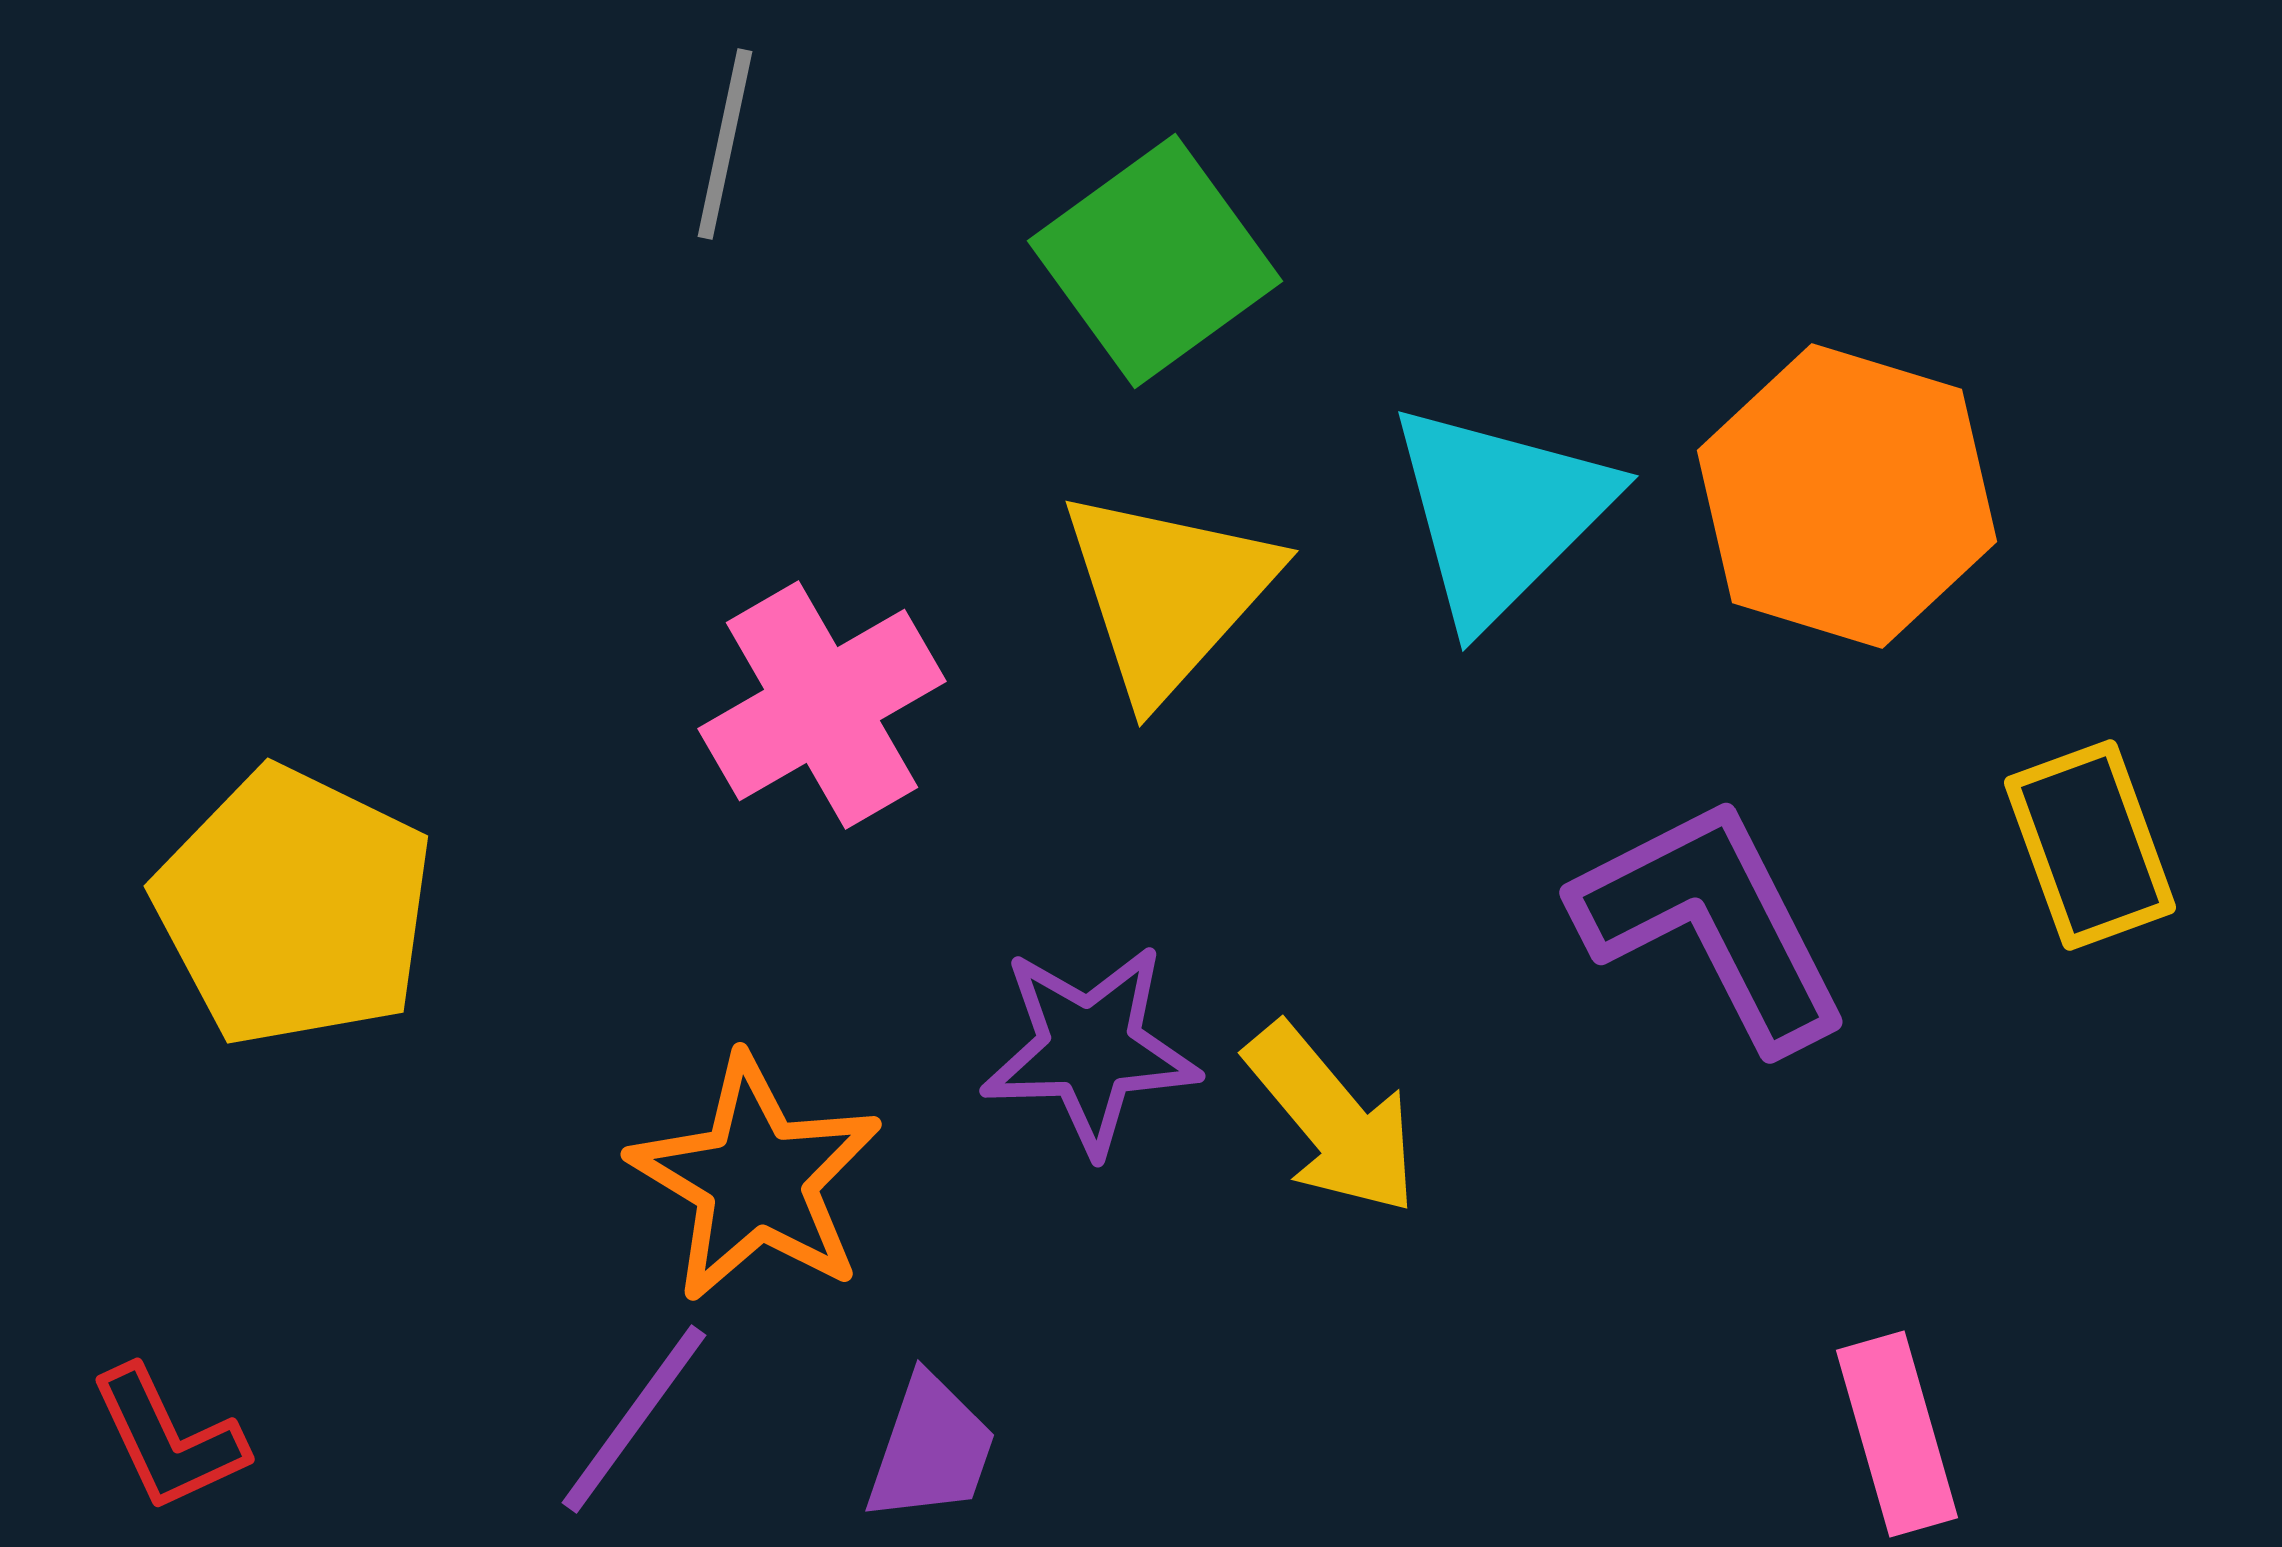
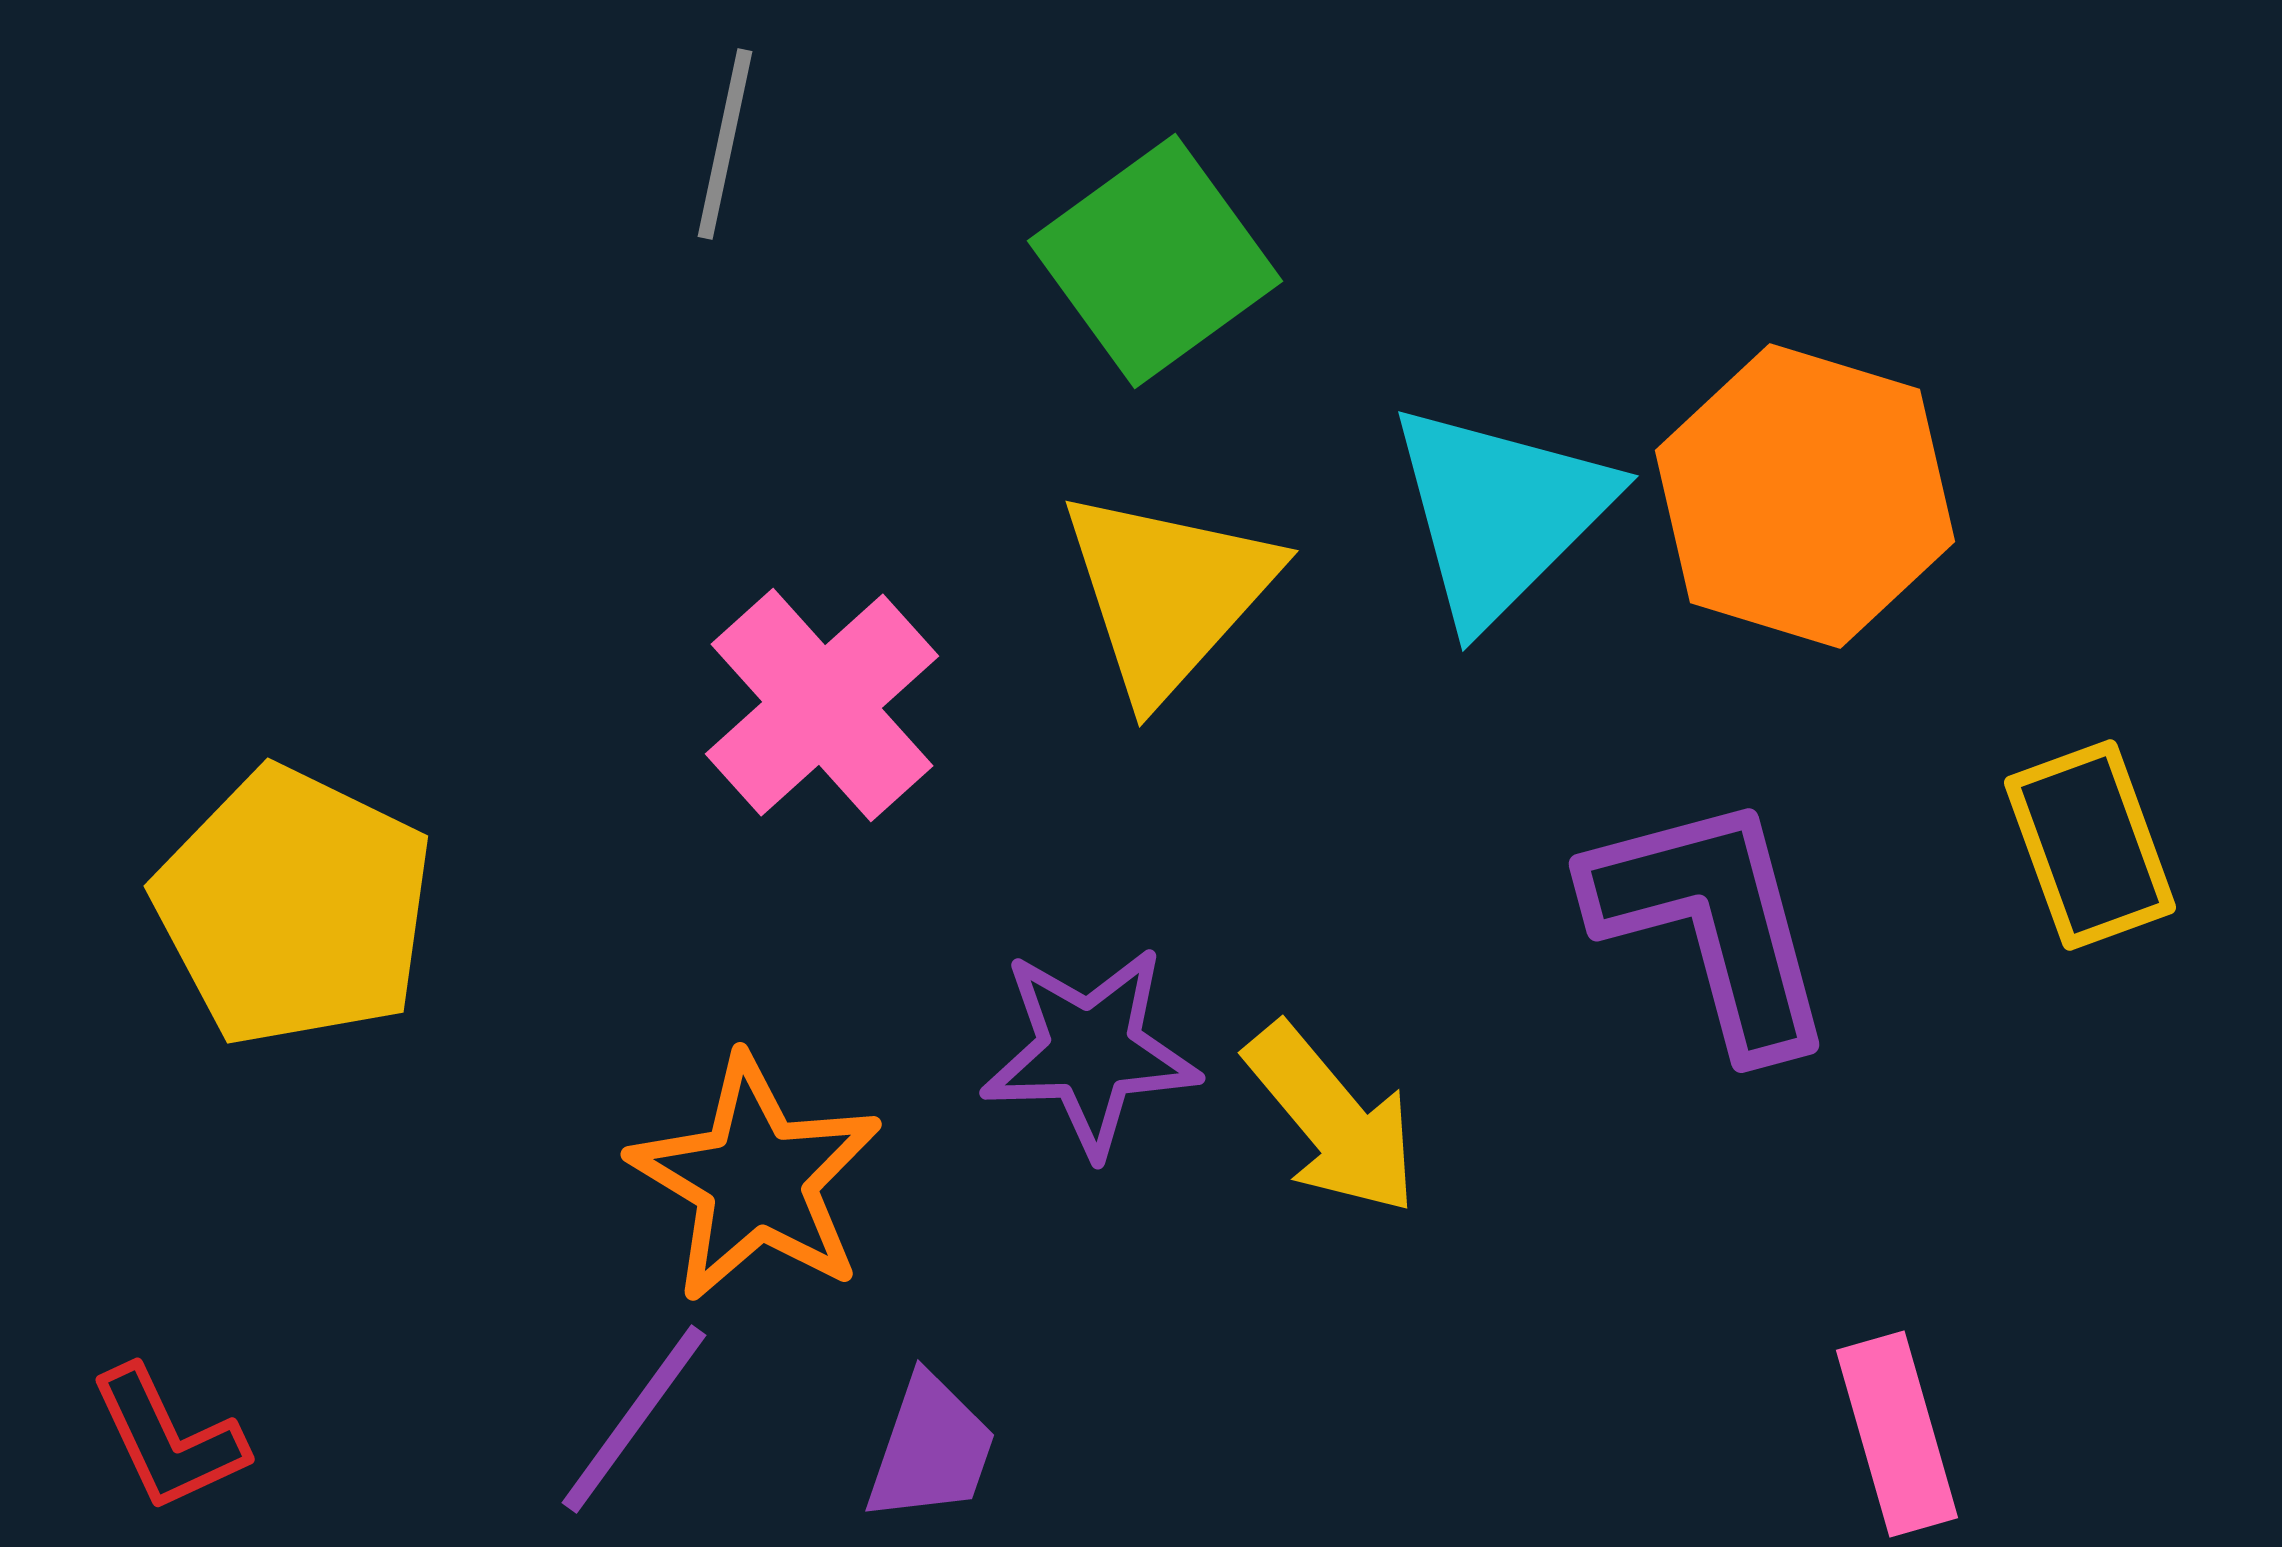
orange hexagon: moved 42 px left
pink cross: rotated 12 degrees counterclockwise
purple L-shape: rotated 12 degrees clockwise
purple star: moved 2 px down
